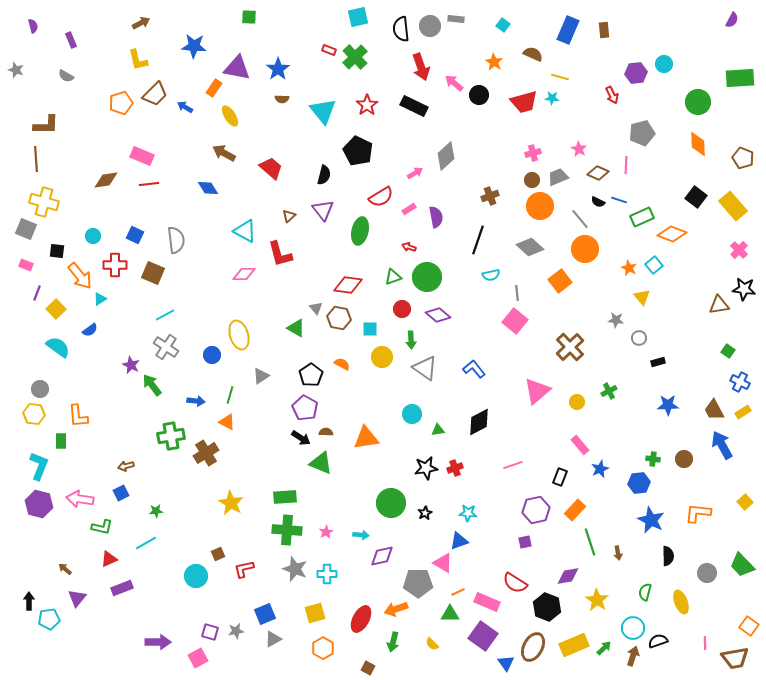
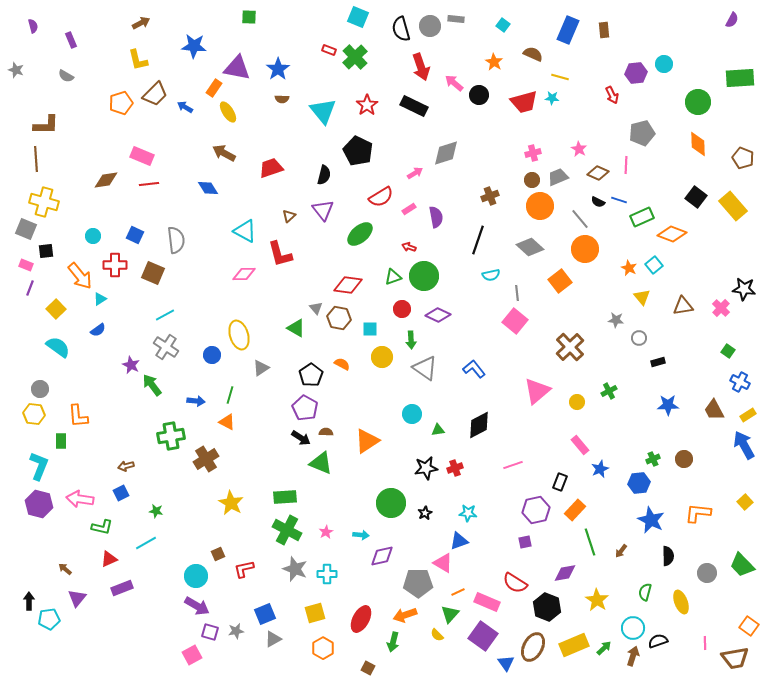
cyan square at (358, 17): rotated 35 degrees clockwise
black semicircle at (401, 29): rotated 10 degrees counterclockwise
yellow ellipse at (230, 116): moved 2 px left, 4 px up
gray diamond at (446, 156): moved 3 px up; rotated 24 degrees clockwise
red trapezoid at (271, 168): rotated 60 degrees counterclockwise
green ellipse at (360, 231): moved 3 px down; rotated 36 degrees clockwise
pink cross at (739, 250): moved 18 px left, 58 px down
black square at (57, 251): moved 11 px left; rotated 14 degrees counterclockwise
green circle at (427, 277): moved 3 px left, 1 px up
purple line at (37, 293): moved 7 px left, 5 px up
brown triangle at (719, 305): moved 36 px left, 1 px down
purple diamond at (438, 315): rotated 15 degrees counterclockwise
blue semicircle at (90, 330): moved 8 px right
gray triangle at (261, 376): moved 8 px up
yellow rectangle at (743, 412): moved 5 px right, 3 px down
black diamond at (479, 422): moved 3 px down
orange triangle at (366, 438): moved 1 px right, 3 px down; rotated 24 degrees counterclockwise
blue arrow at (722, 445): moved 22 px right
brown cross at (206, 453): moved 6 px down
green cross at (653, 459): rotated 32 degrees counterclockwise
black rectangle at (560, 477): moved 5 px down
green star at (156, 511): rotated 16 degrees clockwise
green cross at (287, 530): rotated 24 degrees clockwise
brown arrow at (618, 553): moved 3 px right, 2 px up; rotated 48 degrees clockwise
purple diamond at (568, 576): moved 3 px left, 3 px up
orange arrow at (396, 609): moved 9 px right, 6 px down
green triangle at (450, 614): rotated 48 degrees counterclockwise
purple arrow at (158, 642): moved 39 px right, 36 px up; rotated 30 degrees clockwise
yellow semicircle at (432, 644): moved 5 px right, 9 px up
pink square at (198, 658): moved 6 px left, 3 px up
